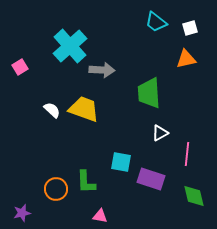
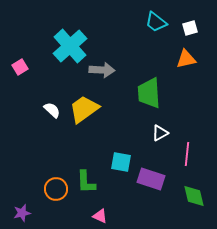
yellow trapezoid: rotated 56 degrees counterclockwise
pink triangle: rotated 14 degrees clockwise
